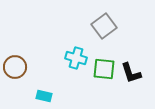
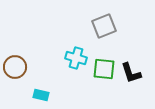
gray square: rotated 15 degrees clockwise
cyan rectangle: moved 3 px left, 1 px up
